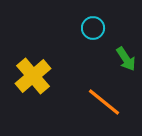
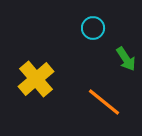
yellow cross: moved 3 px right, 3 px down
